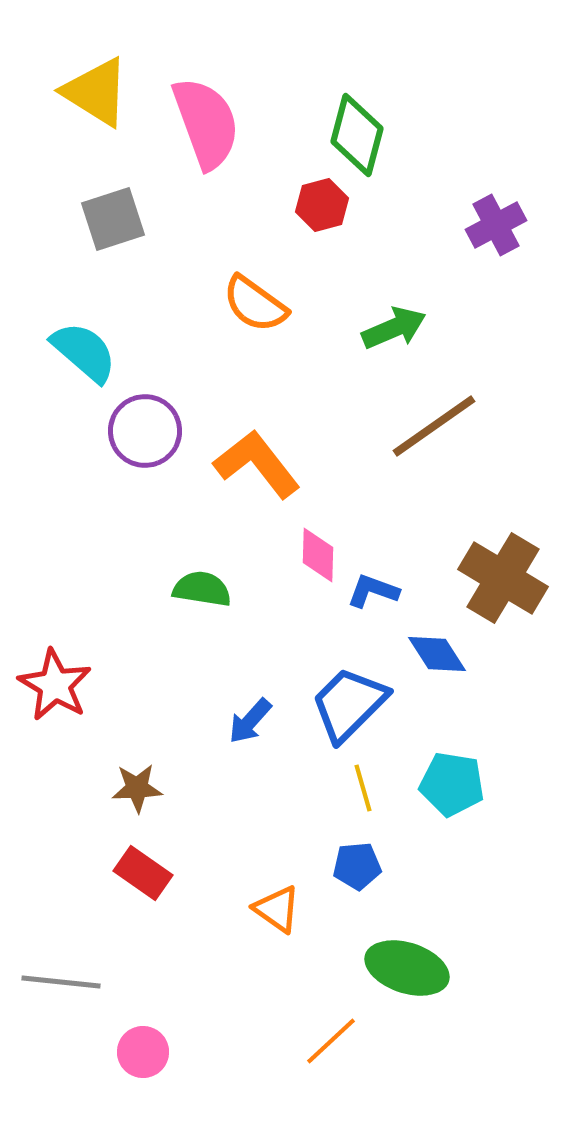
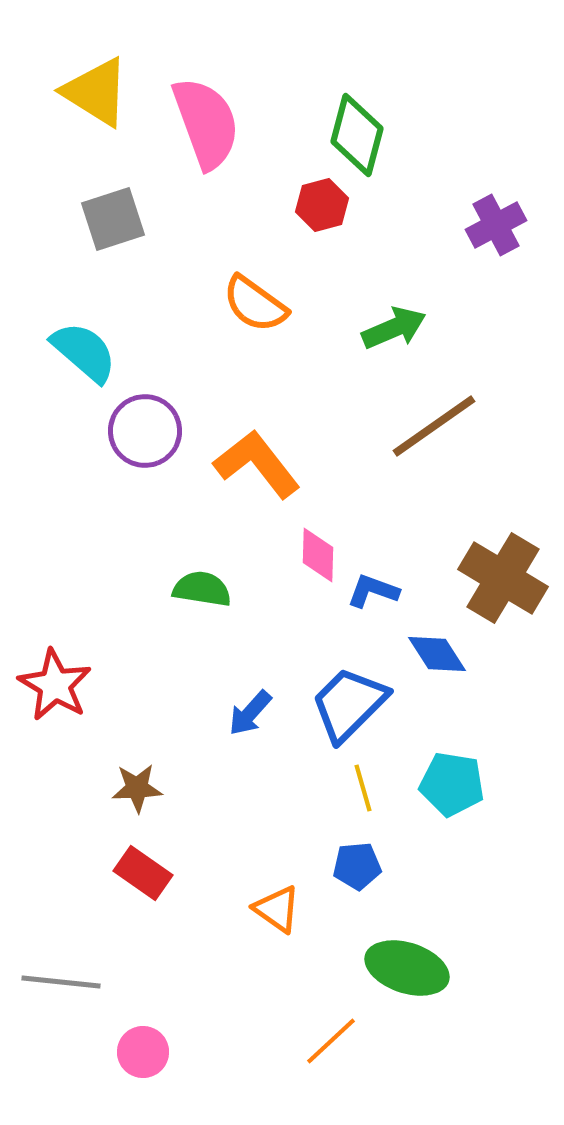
blue arrow: moved 8 px up
